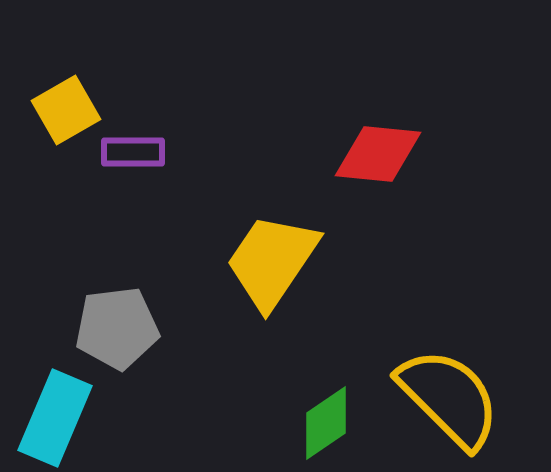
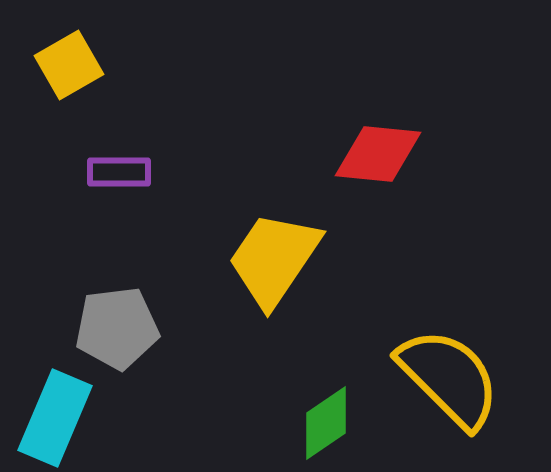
yellow square: moved 3 px right, 45 px up
purple rectangle: moved 14 px left, 20 px down
yellow trapezoid: moved 2 px right, 2 px up
yellow semicircle: moved 20 px up
